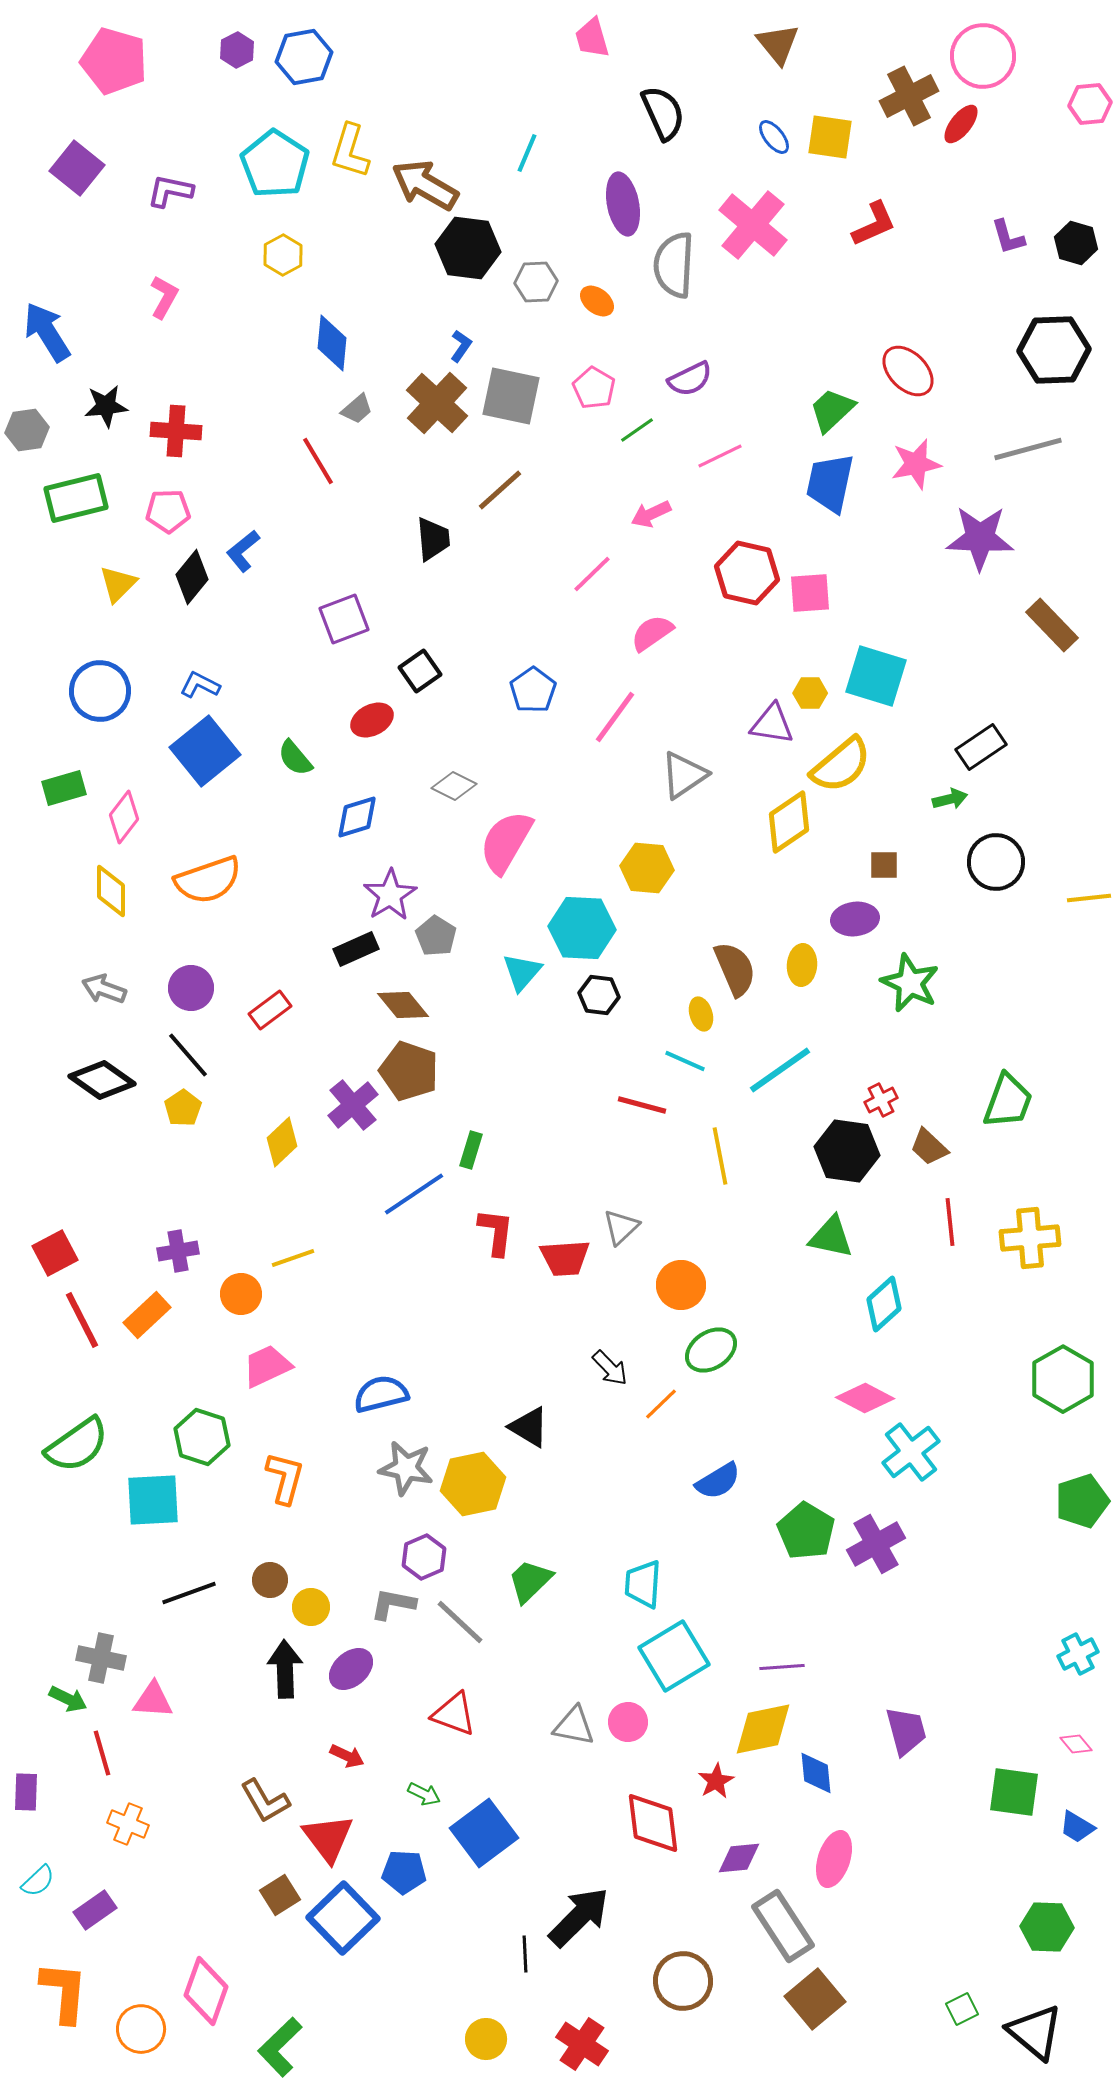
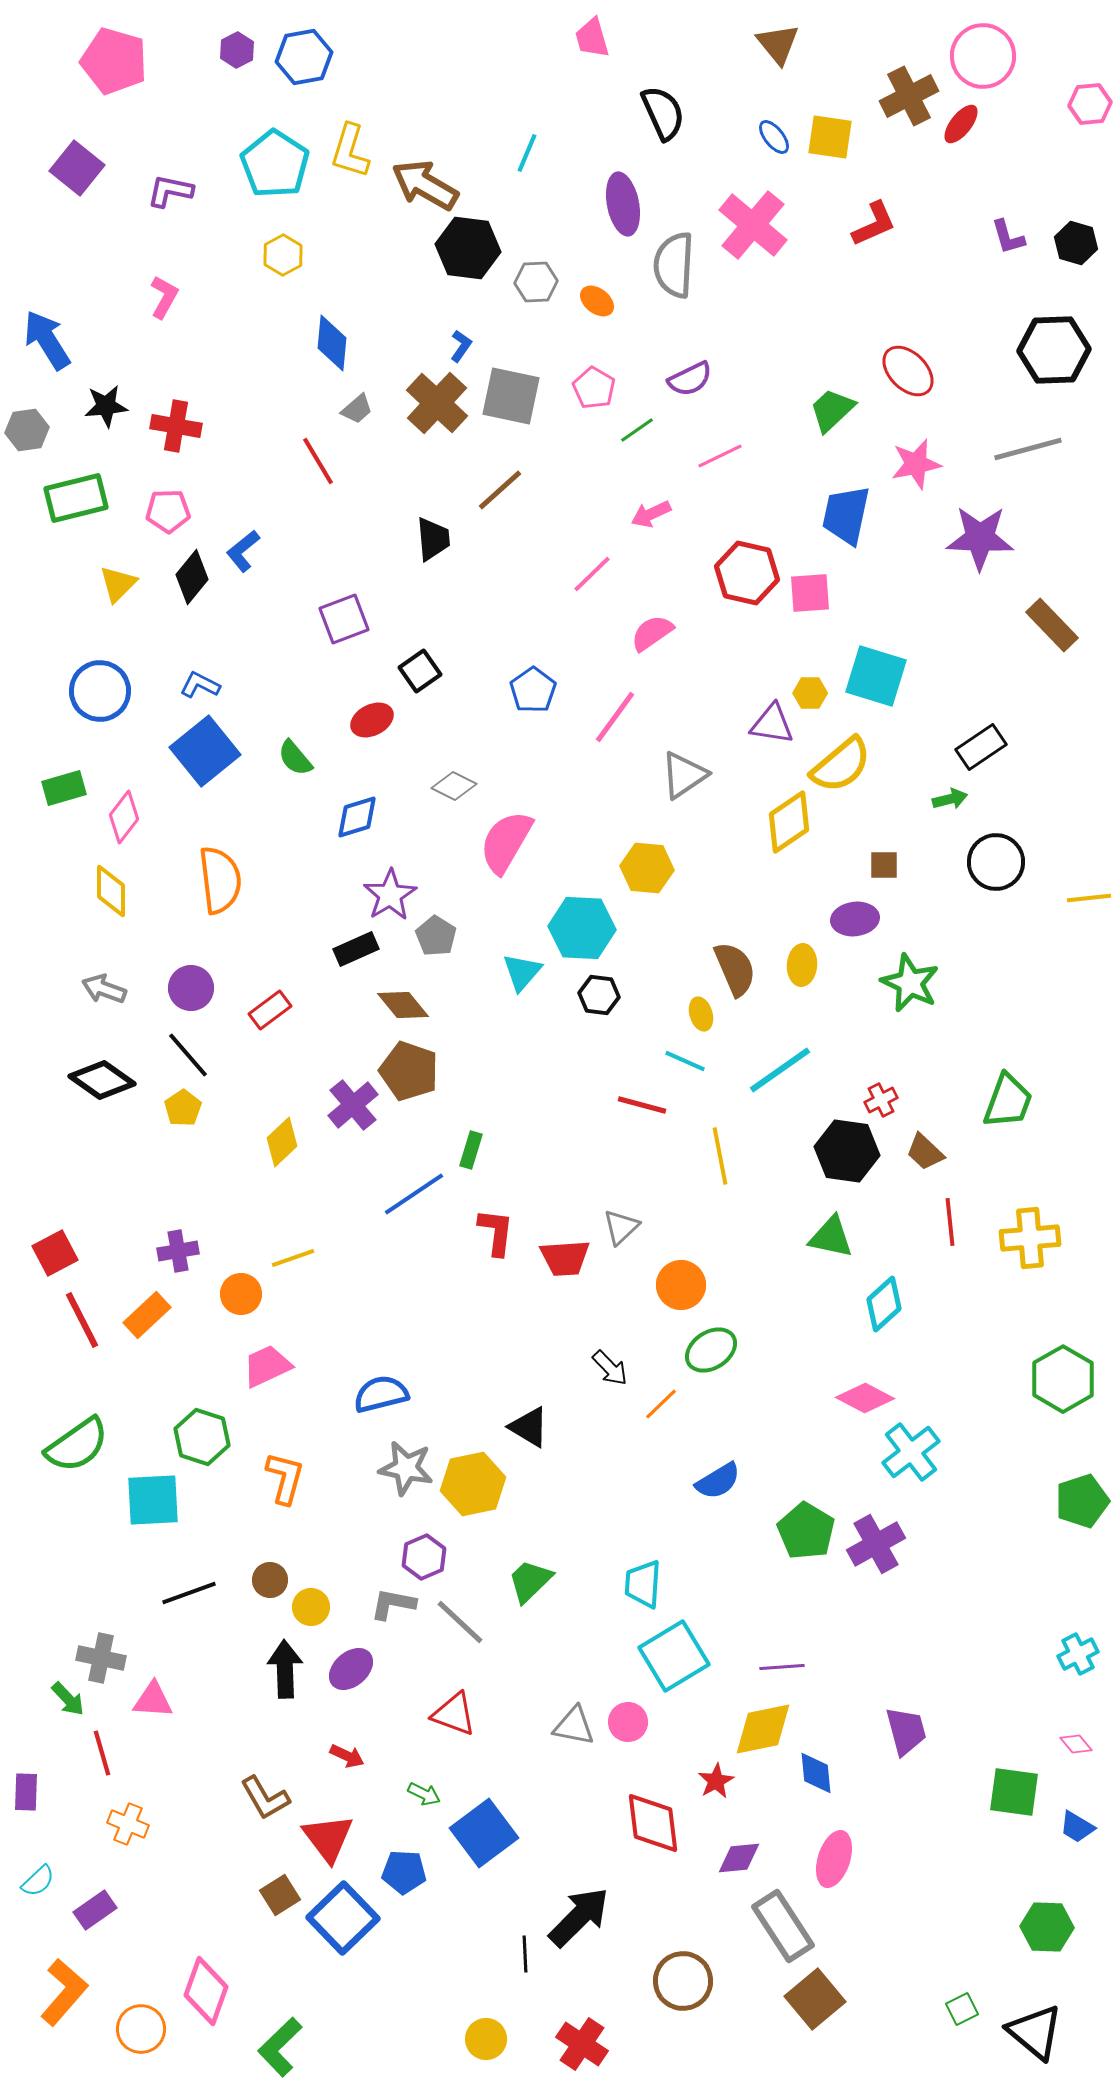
blue arrow at (47, 332): moved 8 px down
red cross at (176, 431): moved 5 px up; rotated 6 degrees clockwise
blue trapezoid at (830, 483): moved 16 px right, 32 px down
orange semicircle at (208, 880): moved 12 px right; rotated 78 degrees counterclockwise
brown trapezoid at (929, 1147): moved 4 px left, 5 px down
green arrow at (68, 1699): rotated 21 degrees clockwise
brown L-shape at (265, 1801): moved 3 px up
orange L-shape at (64, 1992): rotated 36 degrees clockwise
